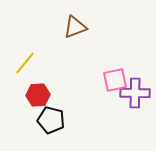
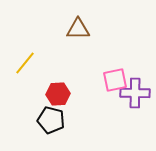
brown triangle: moved 3 px right, 2 px down; rotated 20 degrees clockwise
red hexagon: moved 20 px right, 1 px up
